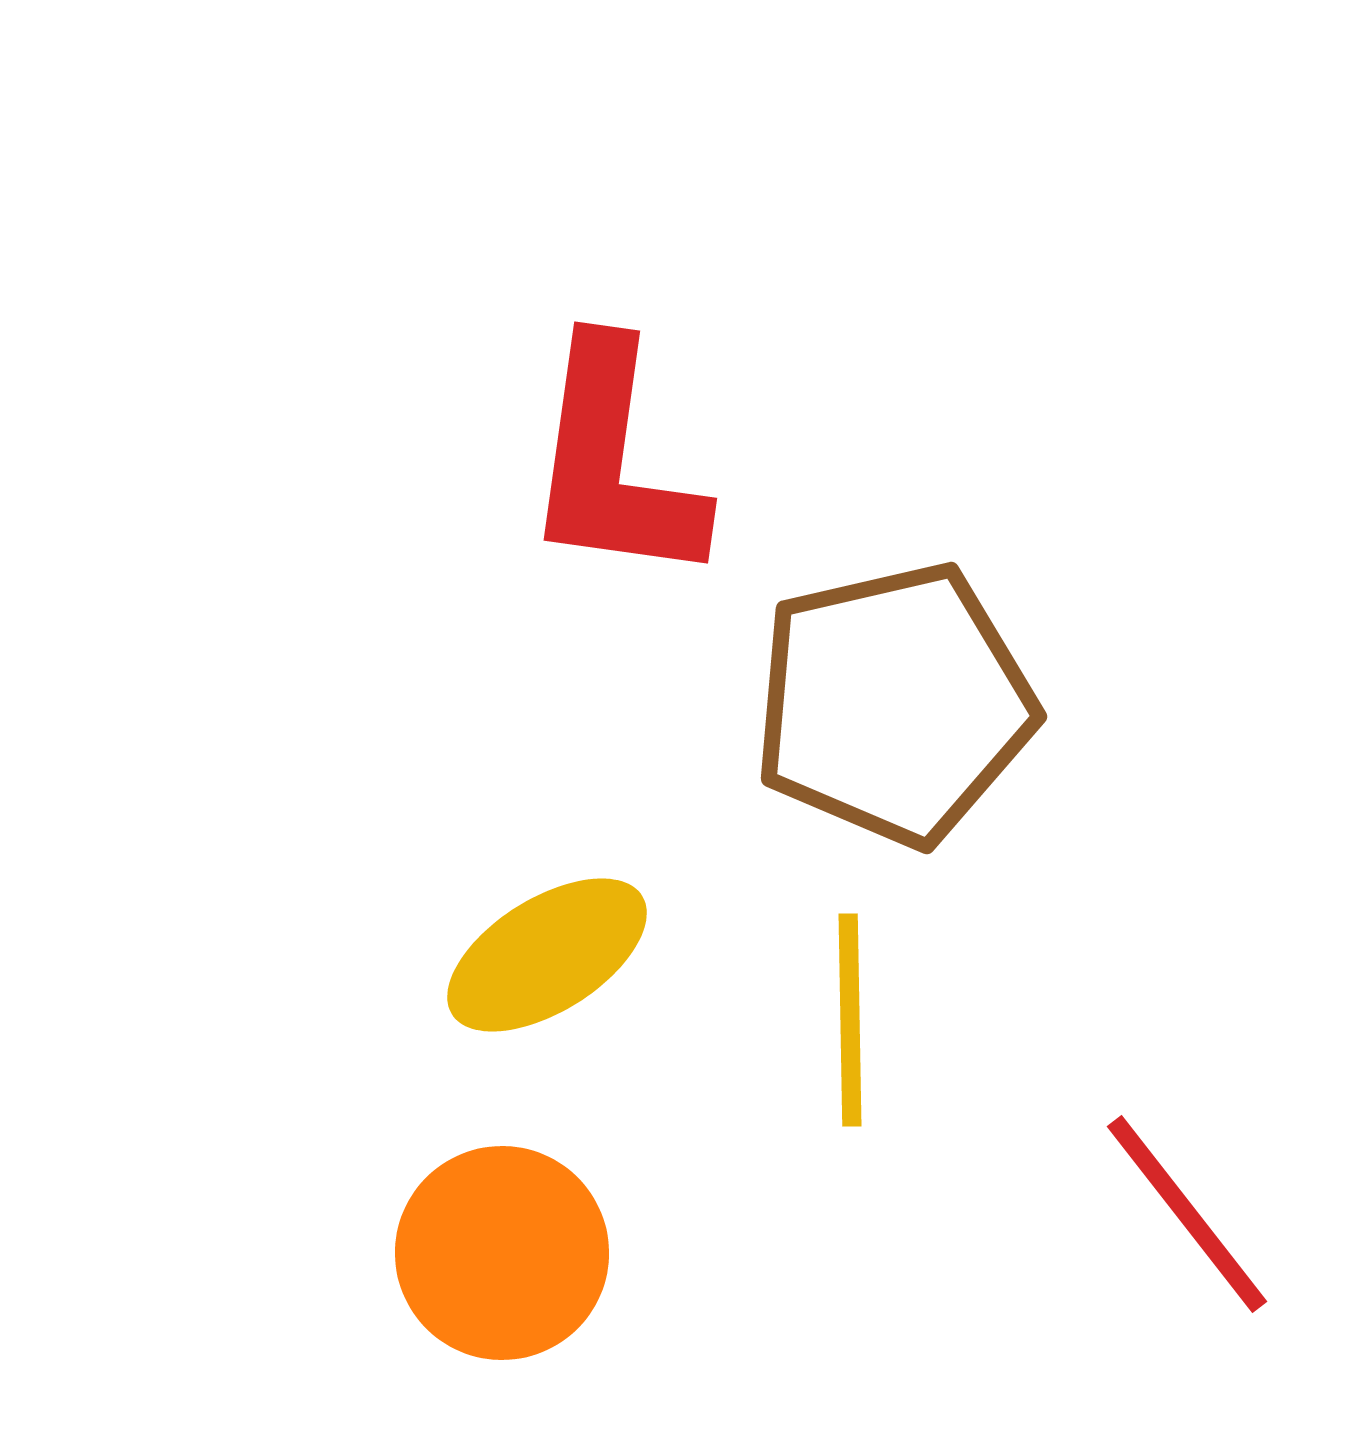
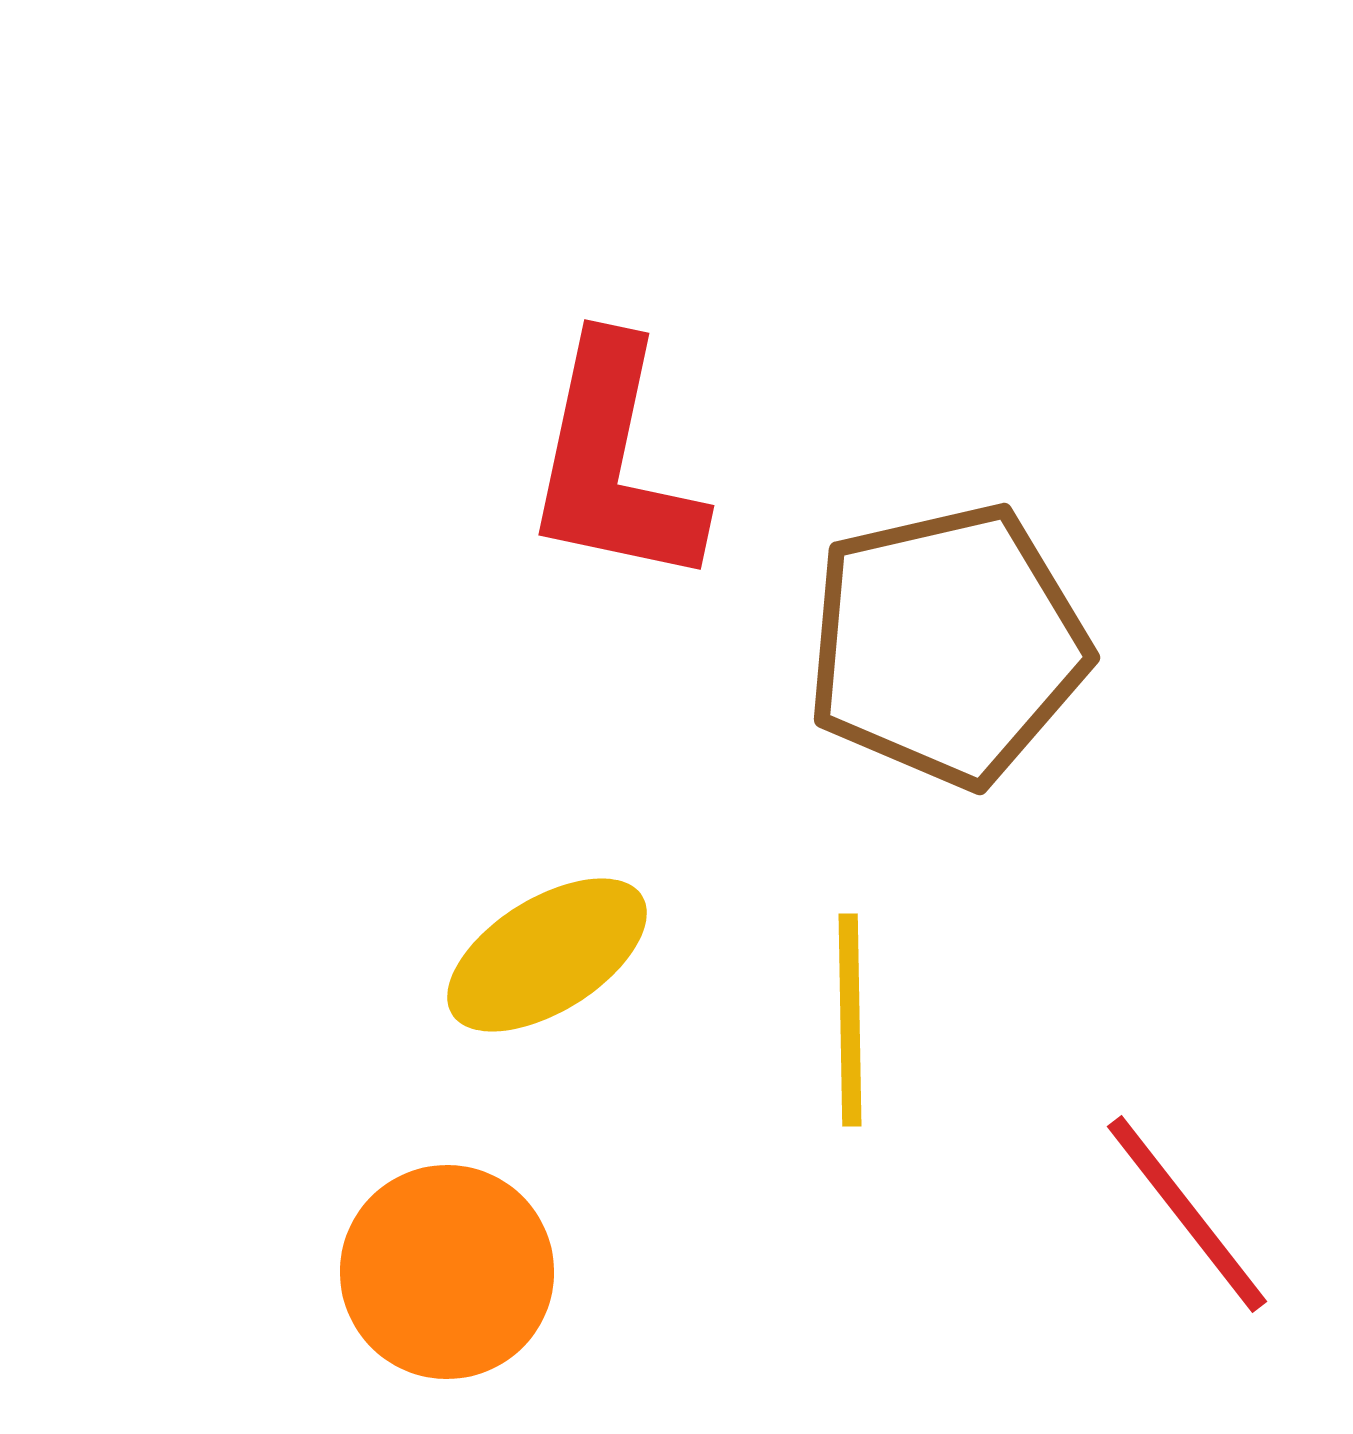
red L-shape: rotated 4 degrees clockwise
brown pentagon: moved 53 px right, 59 px up
orange circle: moved 55 px left, 19 px down
